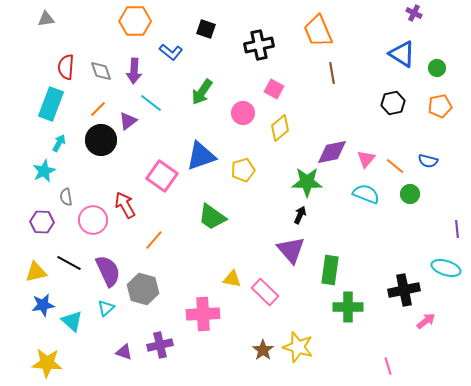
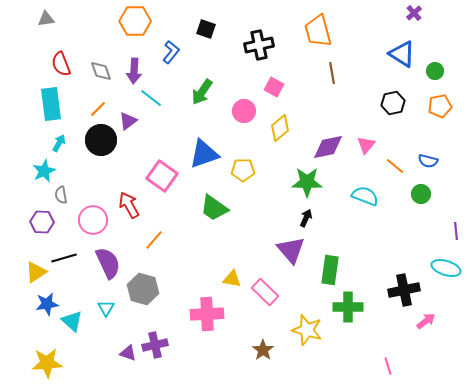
purple cross at (414, 13): rotated 21 degrees clockwise
orange trapezoid at (318, 31): rotated 8 degrees clockwise
blue L-shape at (171, 52): rotated 90 degrees counterclockwise
red semicircle at (66, 67): moved 5 px left, 3 px up; rotated 25 degrees counterclockwise
green circle at (437, 68): moved 2 px left, 3 px down
pink square at (274, 89): moved 2 px up
cyan line at (151, 103): moved 5 px up
cyan rectangle at (51, 104): rotated 28 degrees counterclockwise
pink circle at (243, 113): moved 1 px right, 2 px up
purple diamond at (332, 152): moved 4 px left, 5 px up
blue triangle at (201, 156): moved 3 px right, 2 px up
pink triangle at (366, 159): moved 14 px up
yellow pentagon at (243, 170): rotated 15 degrees clockwise
cyan semicircle at (366, 194): moved 1 px left, 2 px down
green circle at (410, 194): moved 11 px right
gray semicircle at (66, 197): moved 5 px left, 2 px up
red arrow at (125, 205): moved 4 px right
black arrow at (300, 215): moved 6 px right, 3 px down
green trapezoid at (212, 217): moved 2 px right, 9 px up
purple line at (457, 229): moved 1 px left, 2 px down
black line at (69, 263): moved 5 px left, 5 px up; rotated 45 degrees counterclockwise
purple semicircle at (108, 271): moved 8 px up
yellow triangle at (36, 272): rotated 20 degrees counterclockwise
blue star at (43, 305): moved 4 px right, 1 px up
cyan triangle at (106, 308): rotated 18 degrees counterclockwise
pink cross at (203, 314): moved 4 px right
purple cross at (160, 345): moved 5 px left
yellow star at (298, 347): moved 9 px right, 17 px up
purple triangle at (124, 352): moved 4 px right, 1 px down
yellow star at (47, 363): rotated 8 degrees counterclockwise
